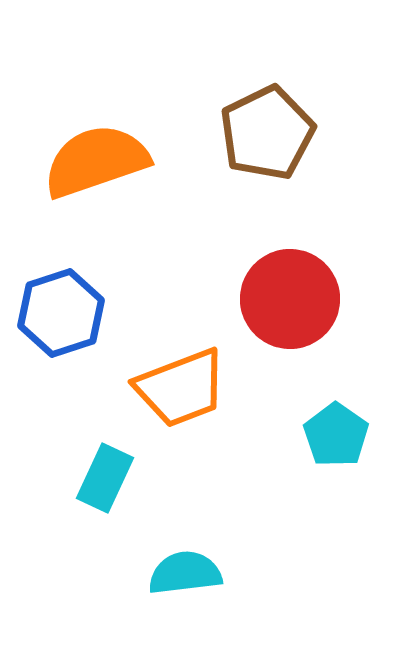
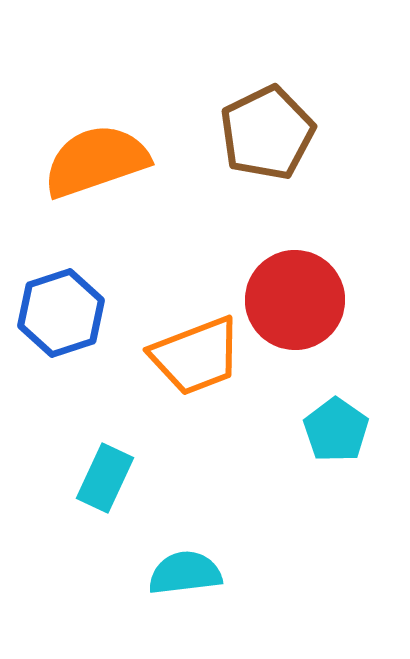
red circle: moved 5 px right, 1 px down
orange trapezoid: moved 15 px right, 32 px up
cyan pentagon: moved 5 px up
